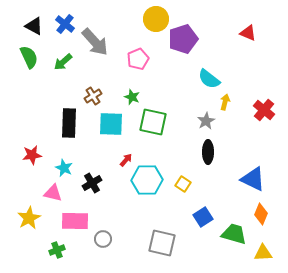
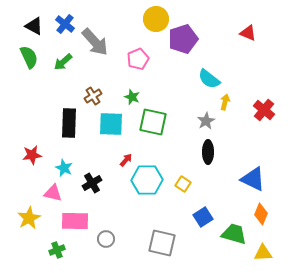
gray circle: moved 3 px right
